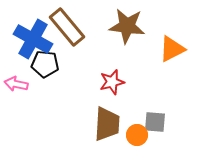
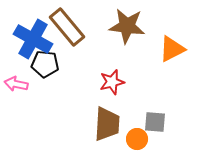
orange circle: moved 4 px down
